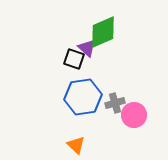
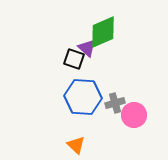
blue hexagon: rotated 12 degrees clockwise
